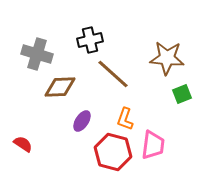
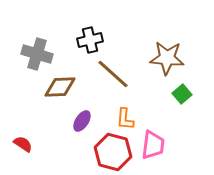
green square: rotated 18 degrees counterclockwise
orange L-shape: rotated 15 degrees counterclockwise
